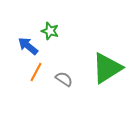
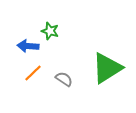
blue arrow: rotated 35 degrees counterclockwise
orange line: moved 3 px left, 1 px down; rotated 18 degrees clockwise
